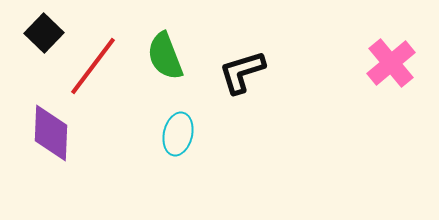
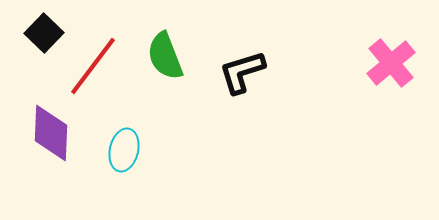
cyan ellipse: moved 54 px left, 16 px down
